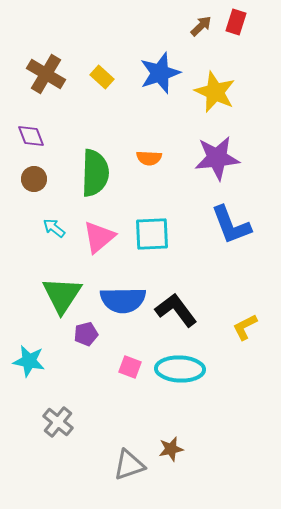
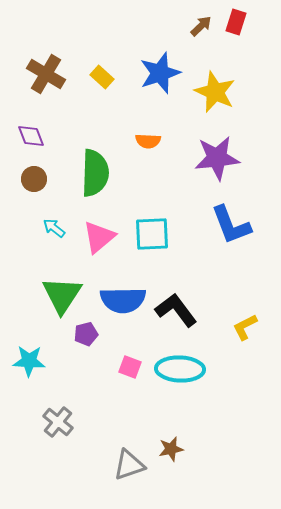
orange semicircle: moved 1 px left, 17 px up
cyan star: rotated 8 degrees counterclockwise
